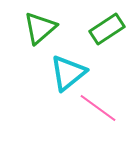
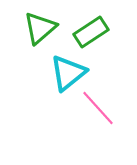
green rectangle: moved 16 px left, 3 px down
pink line: rotated 12 degrees clockwise
